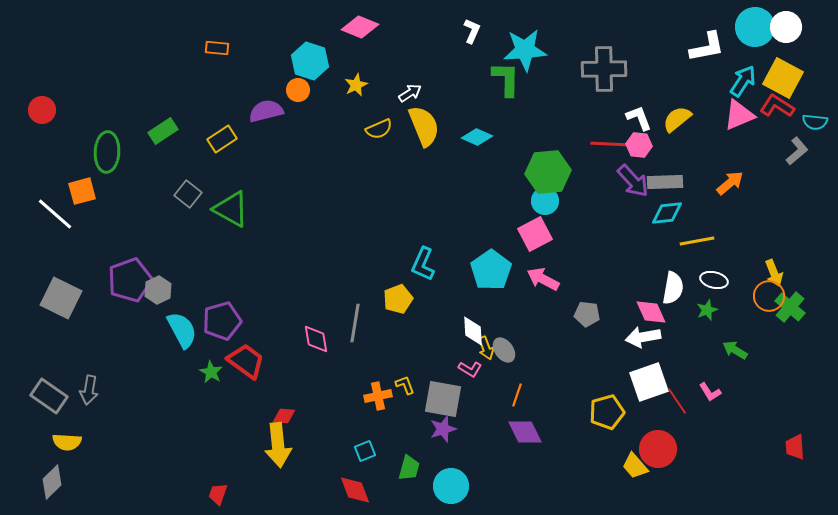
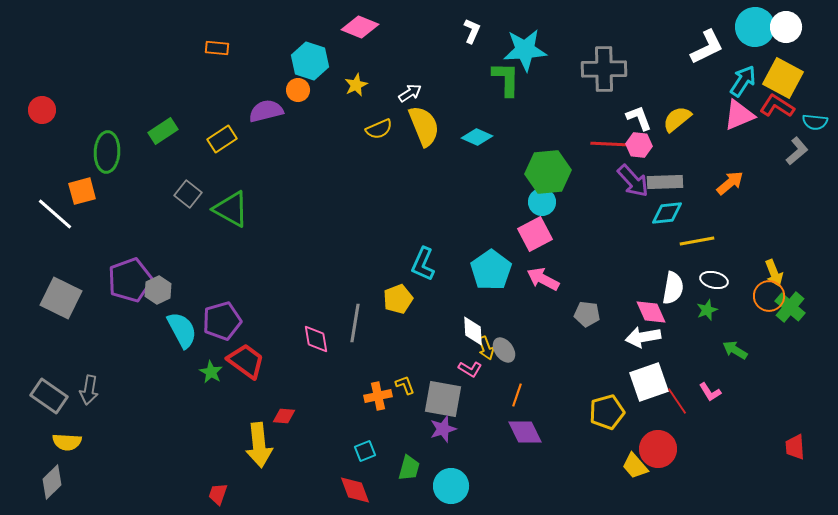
white L-shape at (707, 47): rotated 15 degrees counterclockwise
cyan circle at (545, 201): moved 3 px left, 1 px down
yellow arrow at (278, 445): moved 19 px left
